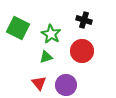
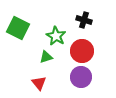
green star: moved 5 px right, 2 px down
purple circle: moved 15 px right, 8 px up
